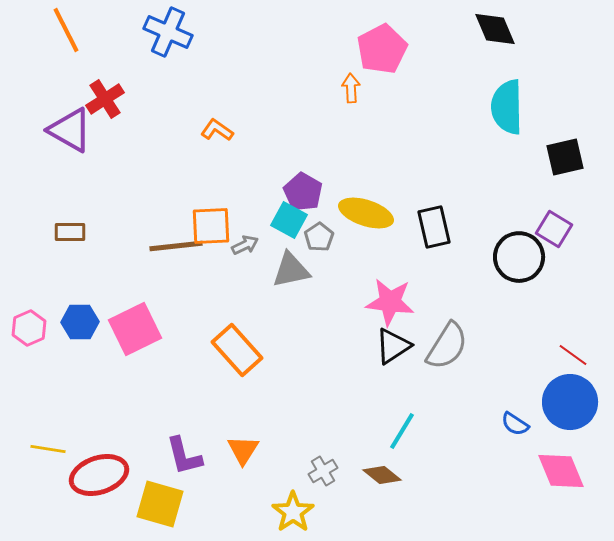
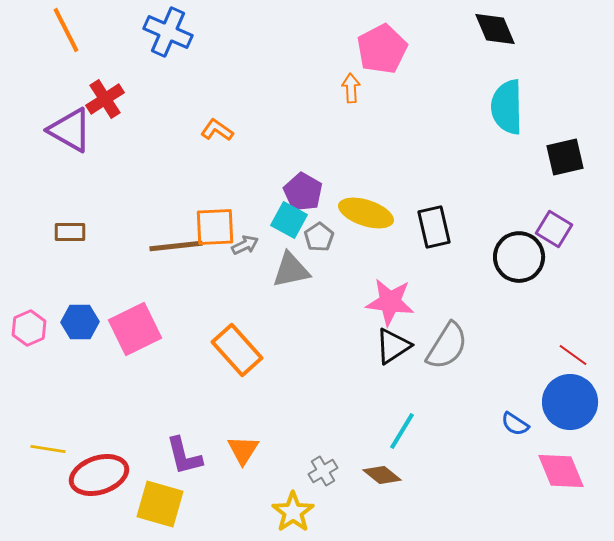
orange square at (211, 226): moved 4 px right, 1 px down
